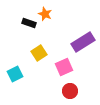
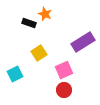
pink square: moved 3 px down
red circle: moved 6 px left, 1 px up
